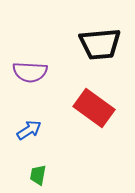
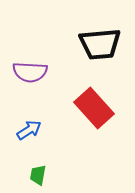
red rectangle: rotated 12 degrees clockwise
